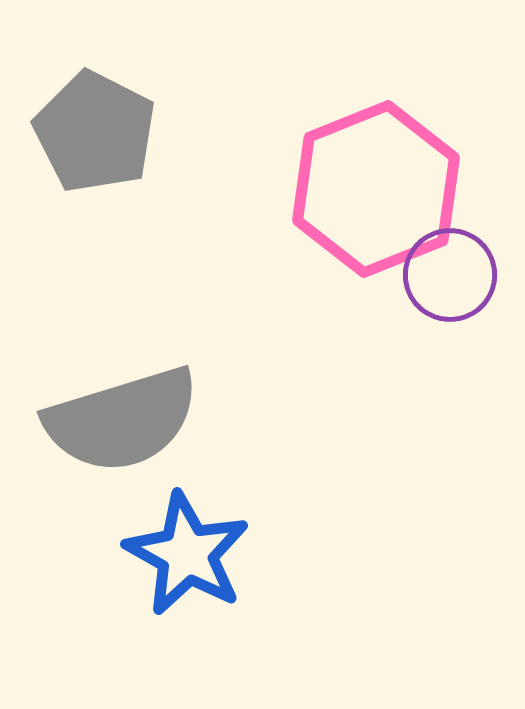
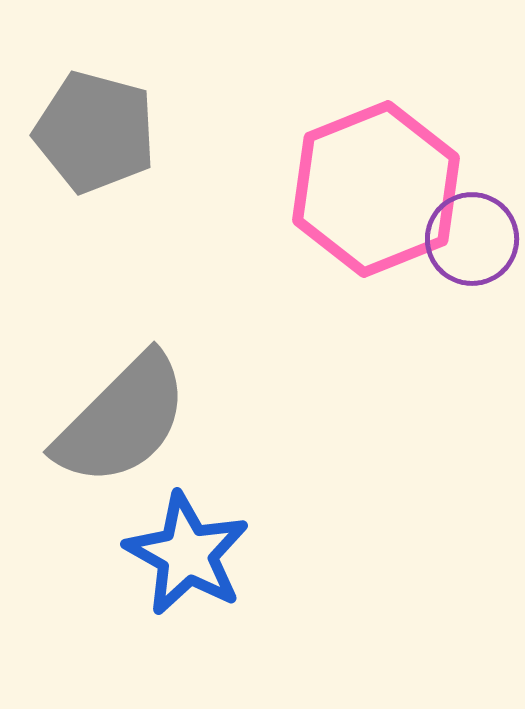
gray pentagon: rotated 12 degrees counterclockwise
purple circle: moved 22 px right, 36 px up
gray semicircle: rotated 28 degrees counterclockwise
